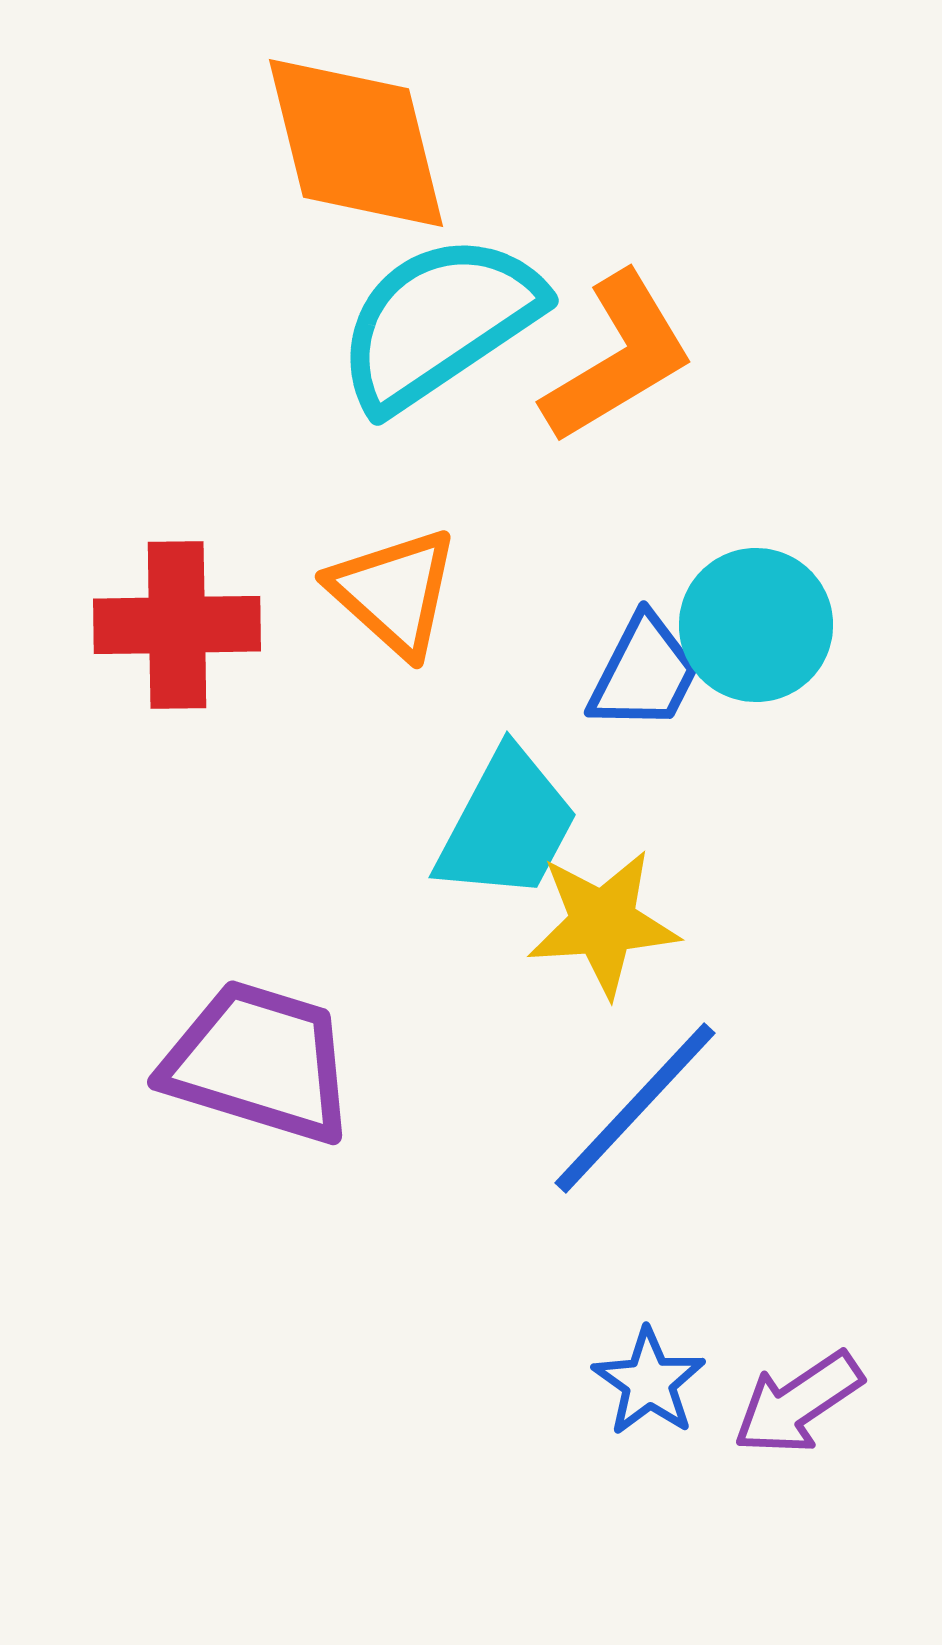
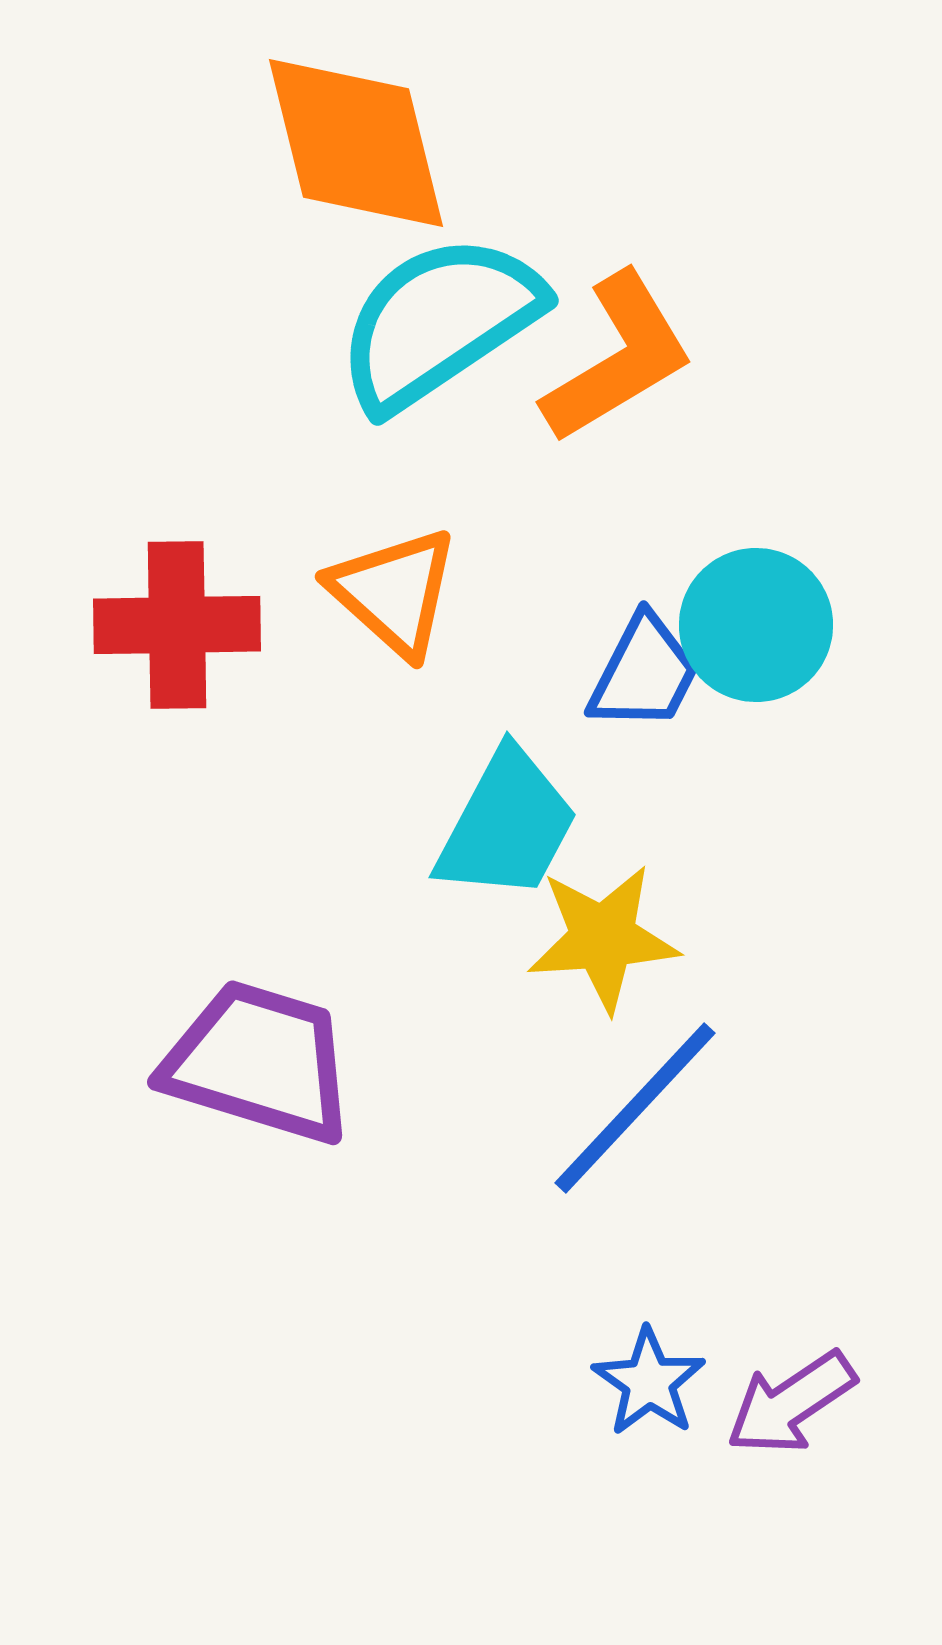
yellow star: moved 15 px down
purple arrow: moved 7 px left
